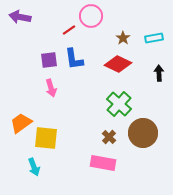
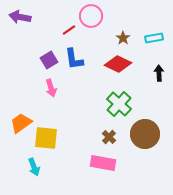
purple square: rotated 24 degrees counterclockwise
brown circle: moved 2 px right, 1 px down
